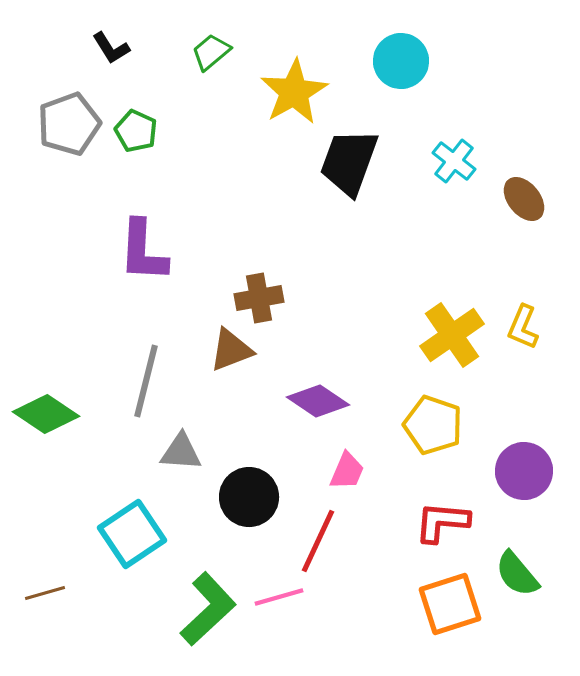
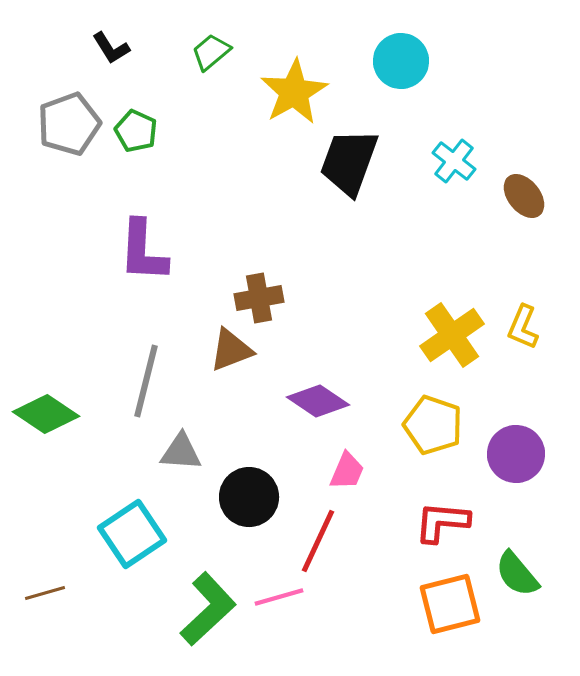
brown ellipse: moved 3 px up
purple circle: moved 8 px left, 17 px up
orange square: rotated 4 degrees clockwise
